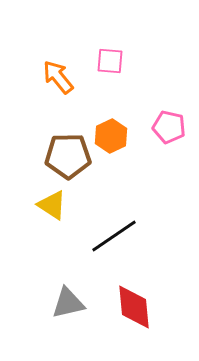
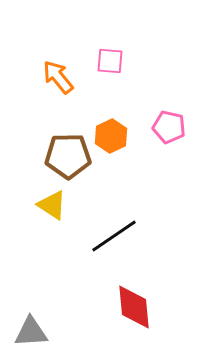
gray triangle: moved 37 px left, 29 px down; rotated 9 degrees clockwise
